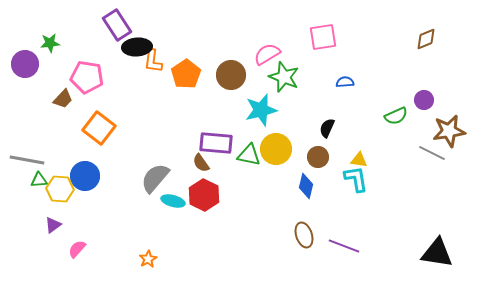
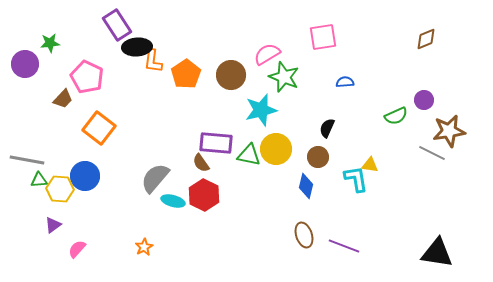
pink pentagon at (87, 77): rotated 16 degrees clockwise
yellow triangle at (359, 160): moved 11 px right, 5 px down
orange star at (148, 259): moved 4 px left, 12 px up
